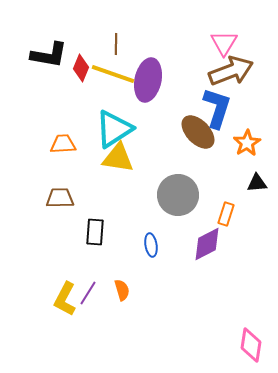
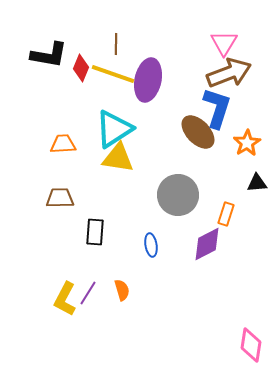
brown arrow: moved 2 px left, 2 px down
